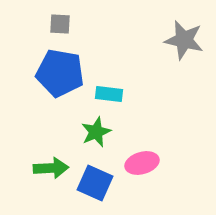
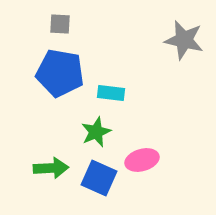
cyan rectangle: moved 2 px right, 1 px up
pink ellipse: moved 3 px up
blue square: moved 4 px right, 5 px up
